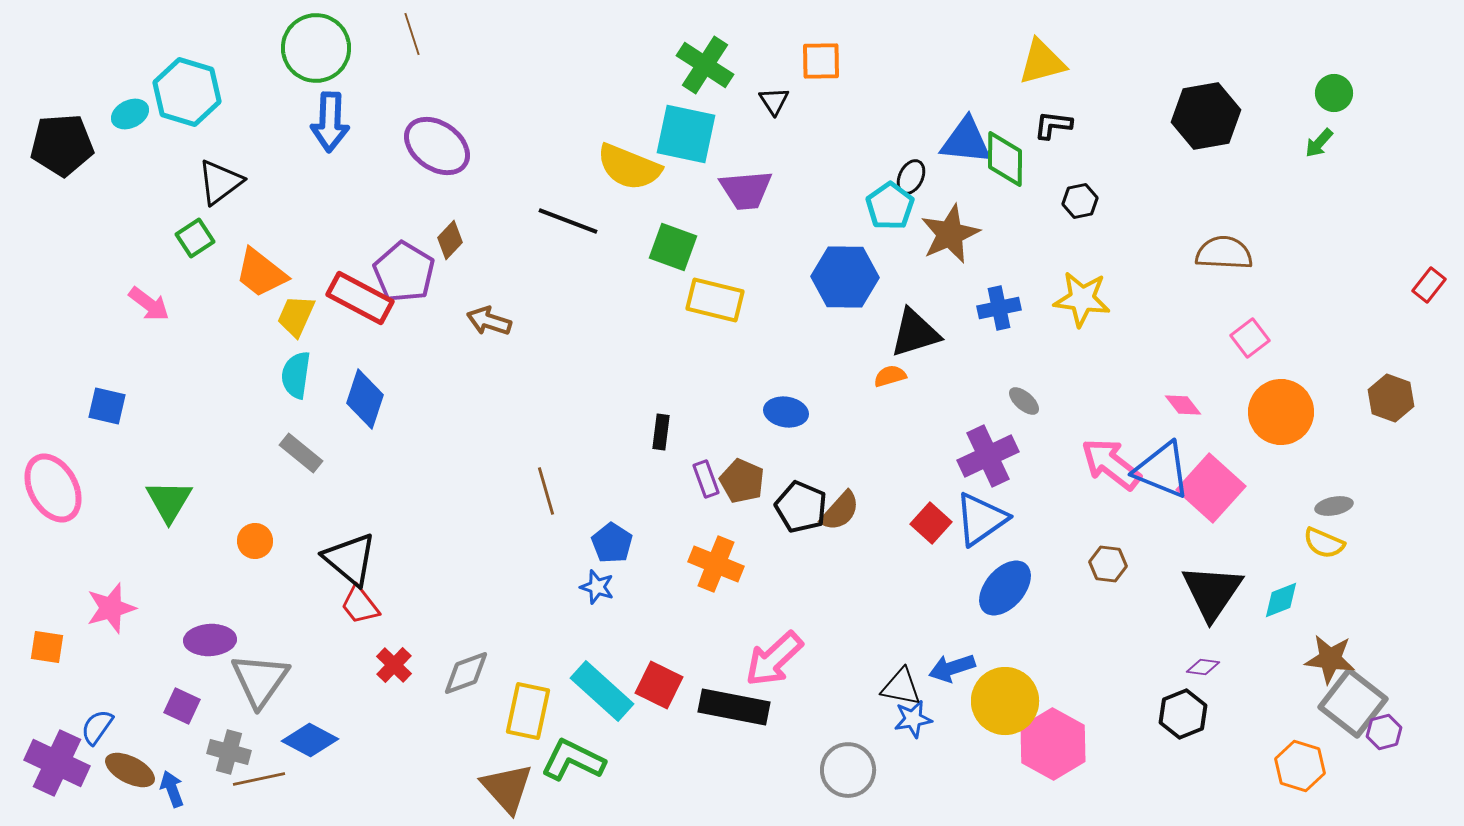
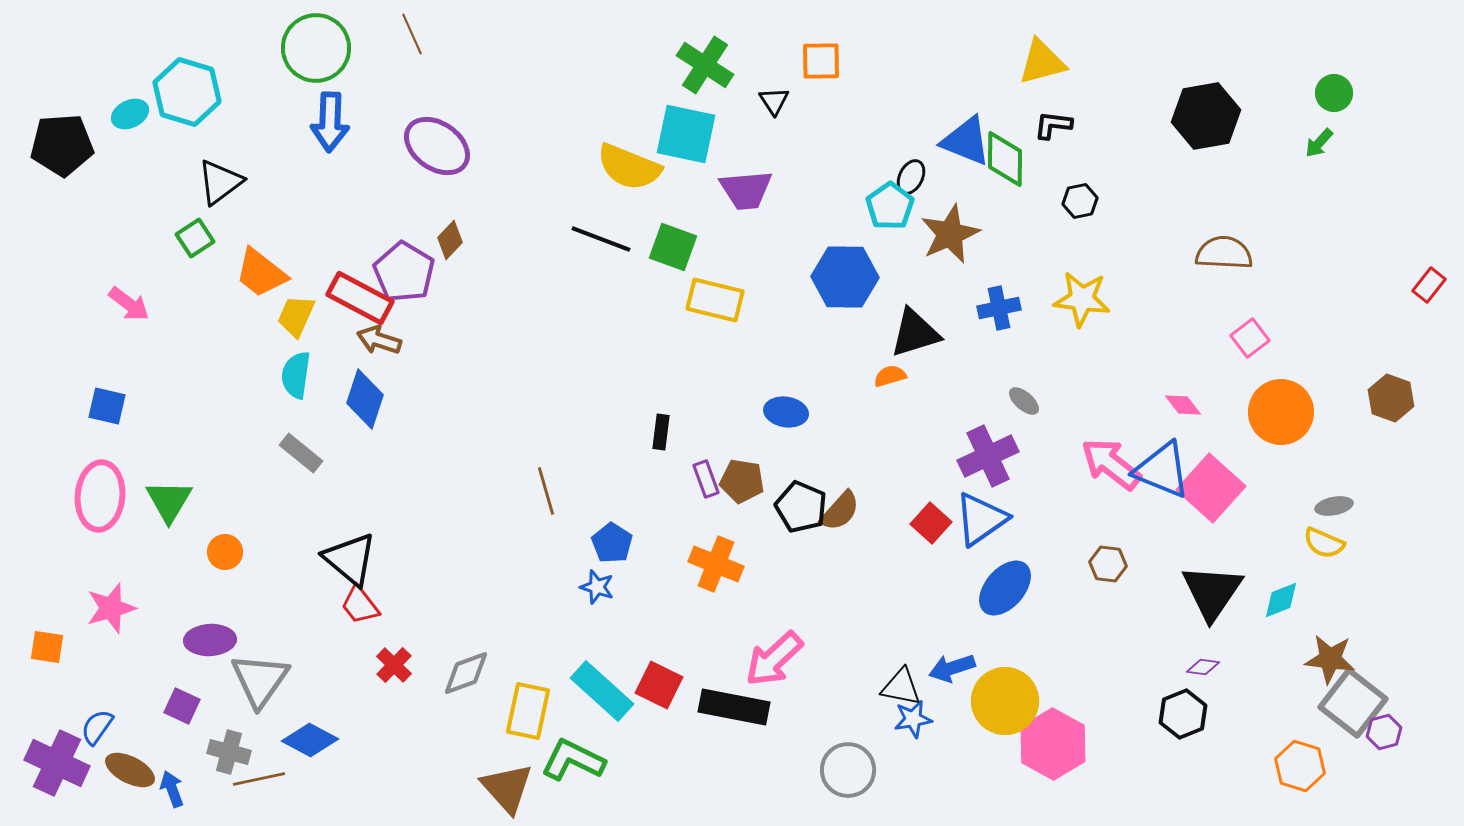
brown line at (412, 34): rotated 6 degrees counterclockwise
blue triangle at (966, 141): rotated 16 degrees clockwise
black line at (568, 221): moved 33 px right, 18 px down
pink arrow at (149, 304): moved 20 px left
brown arrow at (489, 321): moved 110 px left, 19 px down
brown pentagon at (742, 481): rotated 15 degrees counterclockwise
pink ellipse at (53, 488): moved 47 px right, 8 px down; rotated 34 degrees clockwise
orange circle at (255, 541): moved 30 px left, 11 px down
